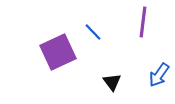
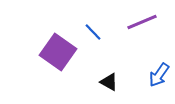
purple line: moved 1 px left; rotated 60 degrees clockwise
purple square: rotated 30 degrees counterclockwise
black triangle: moved 3 px left; rotated 24 degrees counterclockwise
